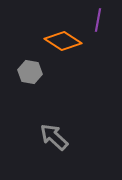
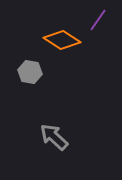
purple line: rotated 25 degrees clockwise
orange diamond: moved 1 px left, 1 px up
